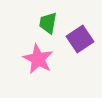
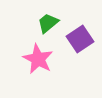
green trapezoid: rotated 40 degrees clockwise
